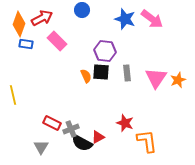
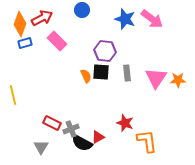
orange diamond: moved 1 px right
blue rectangle: moved 1 px left, 1 px up; rotated 24 degrees counterclockwise
orange star: rotated 21 degrees clockwise
